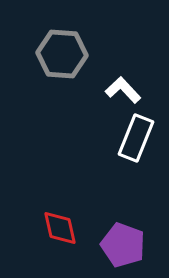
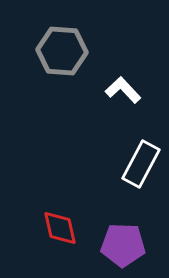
gray hexagon: moved 3 px up
white rectangle: moved 5 px right, 26 px down; rotated 6 degrees clockwise
purple pentagon: rotated 18 degrees counterclockwise
